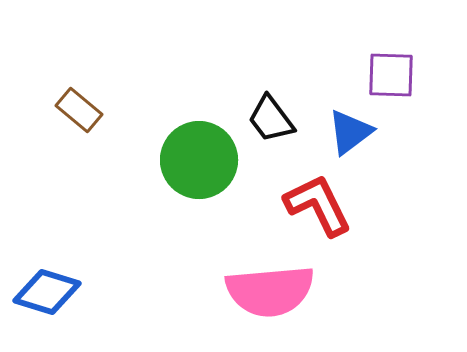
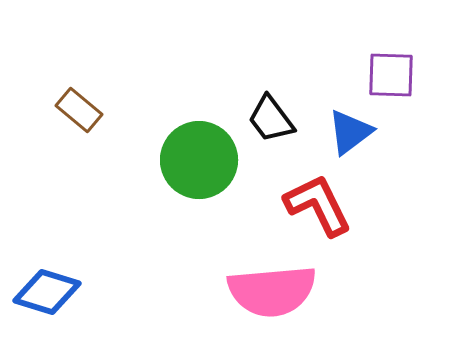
pink semicircle: moved 2 px right
